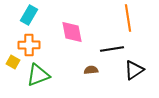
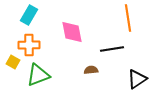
black triangle: moved 3 px right, 9 px down
